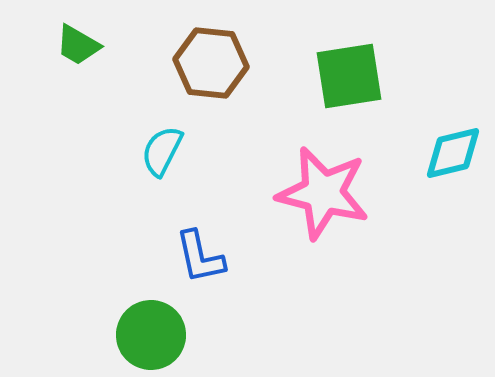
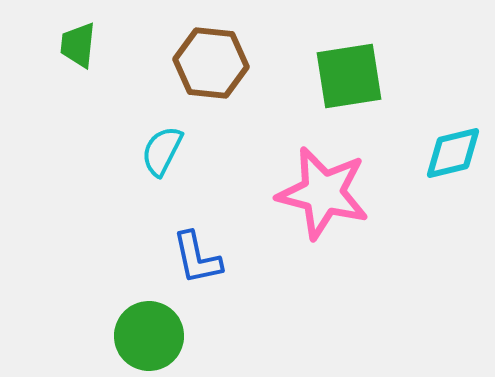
green trapezoid: rotated 66 degrees clockwise
blue L-shape: moved 3 px left, 1 px down
green circle: moved 2 px left, 1 px down
